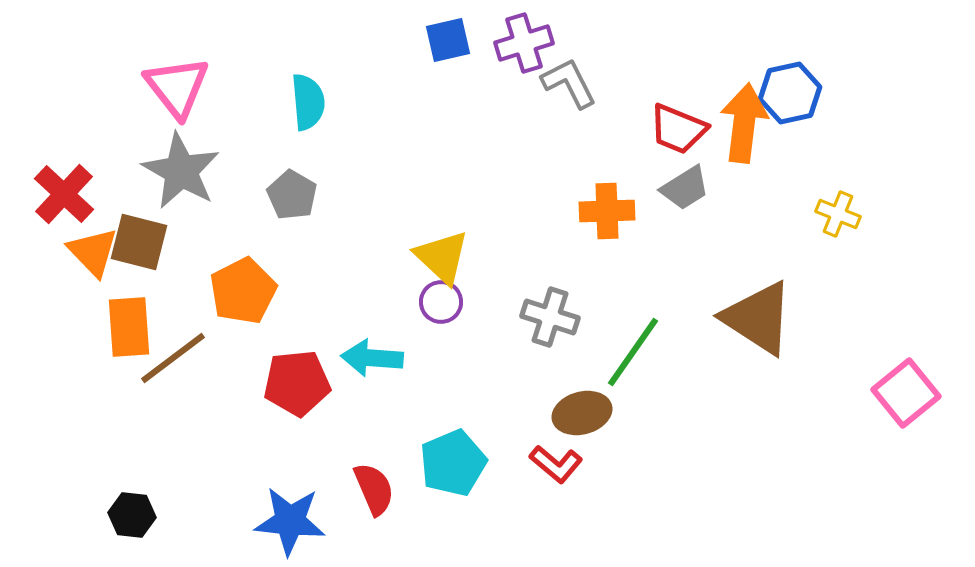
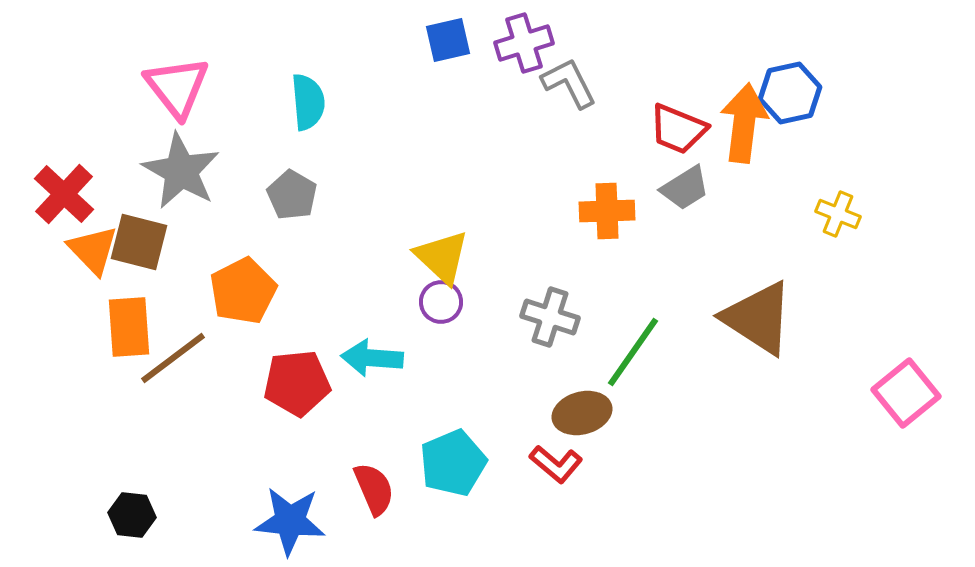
orange triangle: moved 2 px up
